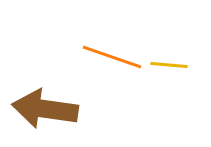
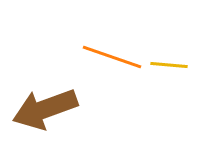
brown arrow: rotated 28 degrees counterclockwise
